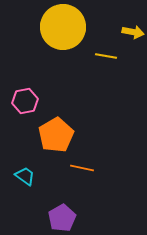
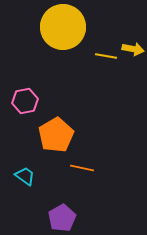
yellow arrow: moved 17 px down
